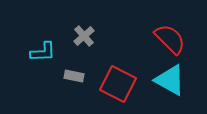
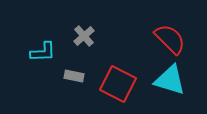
cyan triangle: rotated 12 degrees counterclockwise
